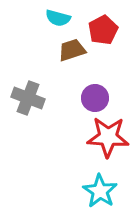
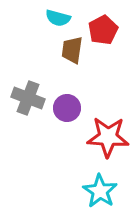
brown trapezoid: rotated 64 degrees counterclockwise
purple circle: moved 28 px left, 10 px down
